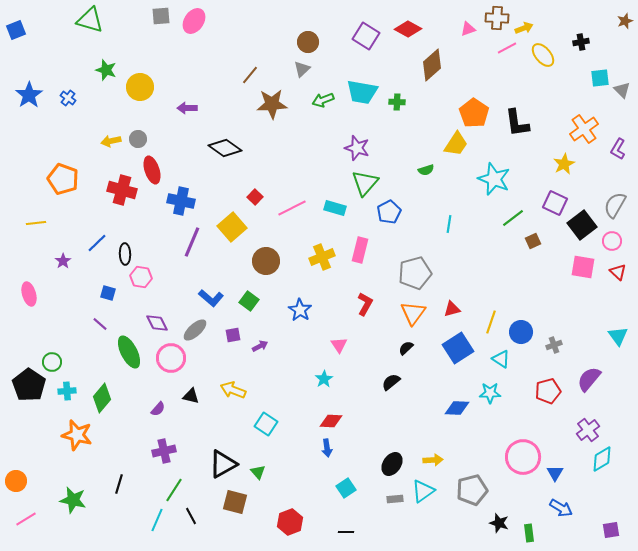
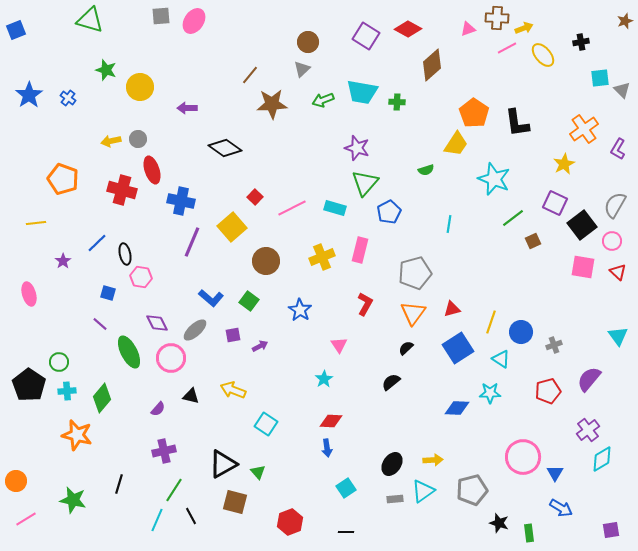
black ellipse at (125, 254): rotated 10 degrees counterclockwise
green circle at (52, 362): moved 7 px right
